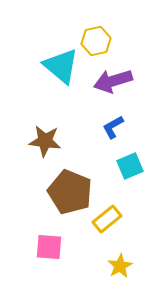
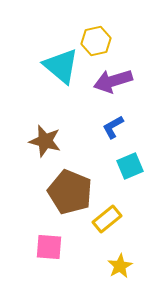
brown star: rotated 8 degrees clockwise
